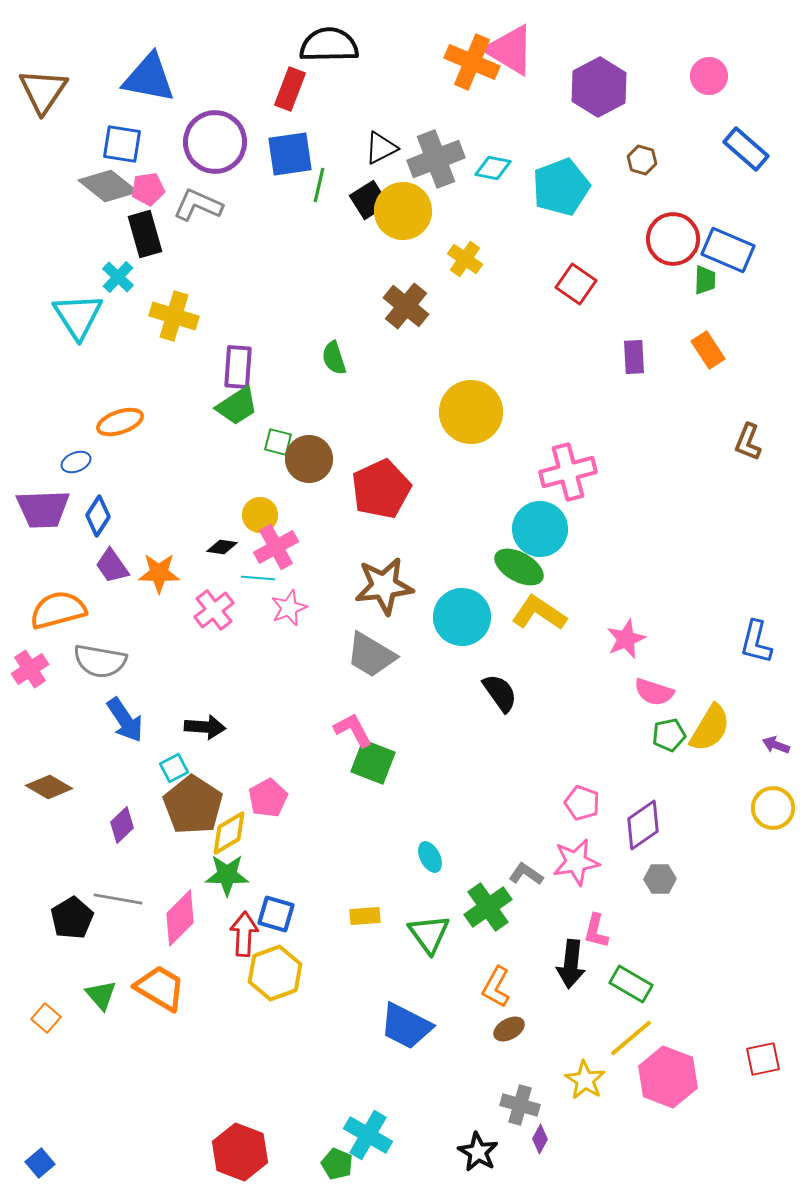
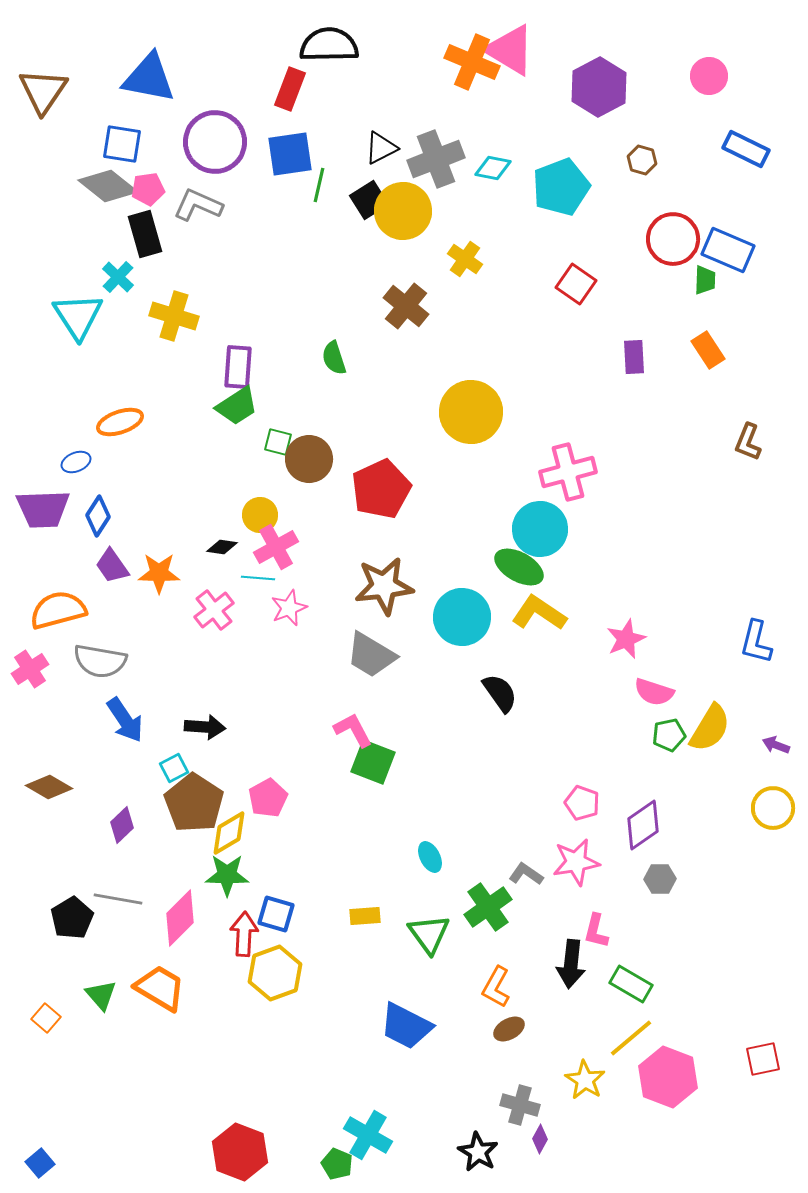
blue rectangle at (746, 149): rotated 15 degrees counterclockwise
brown pentagon at (193, 805): moved 1 px right, 2 px up
